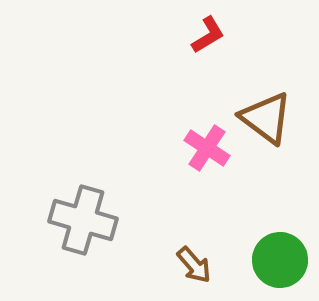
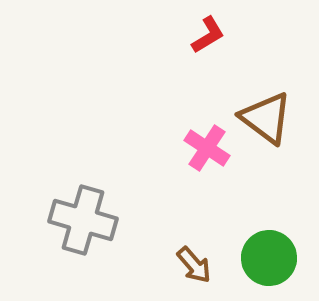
green circle: moved 11 px left, 2 px up
